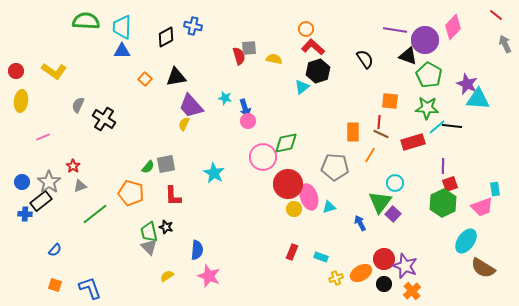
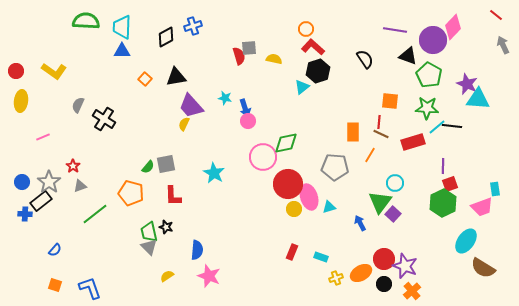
blue cross at (193, 26): rotated 30 degrees counterclockwise
purple circle at (425, 40): moved 8 px right
gray arrow at (505, 44): moved 2 px left, 1 px down
